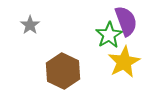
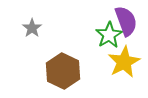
gray star: moved 2 px right, 3 px down
